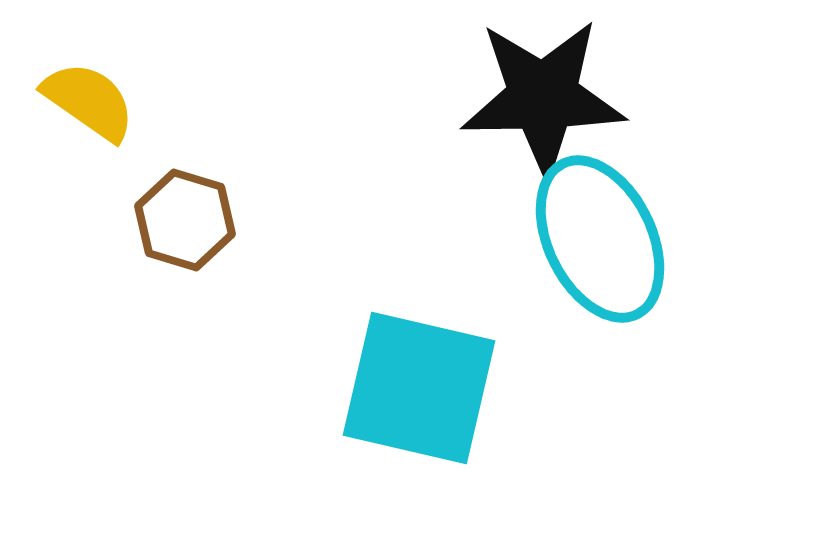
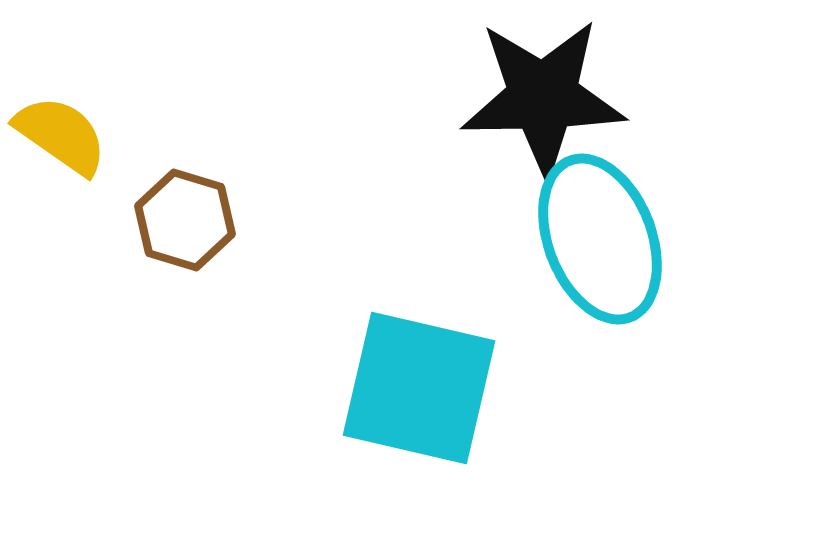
yellow semicircle: moved 28 px left, 34 px down
cyan ellipse: rotated 5 degrees clockwise
